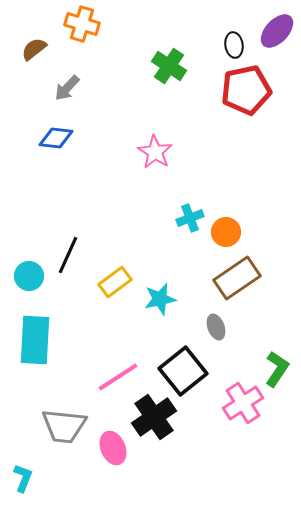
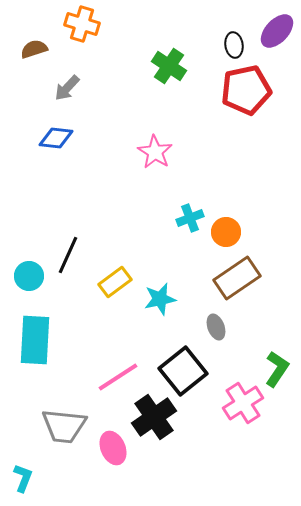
brown semicircle: rotated 20 degrees clockwise
